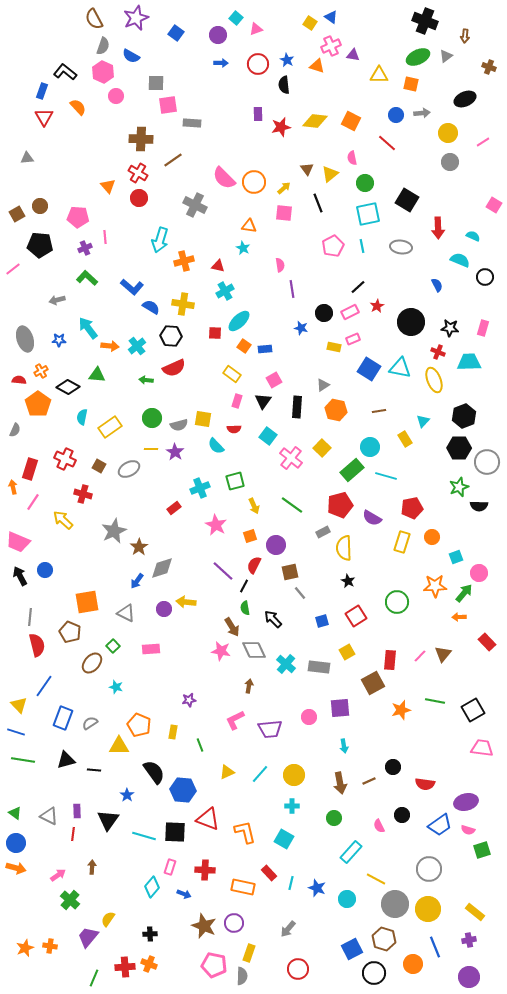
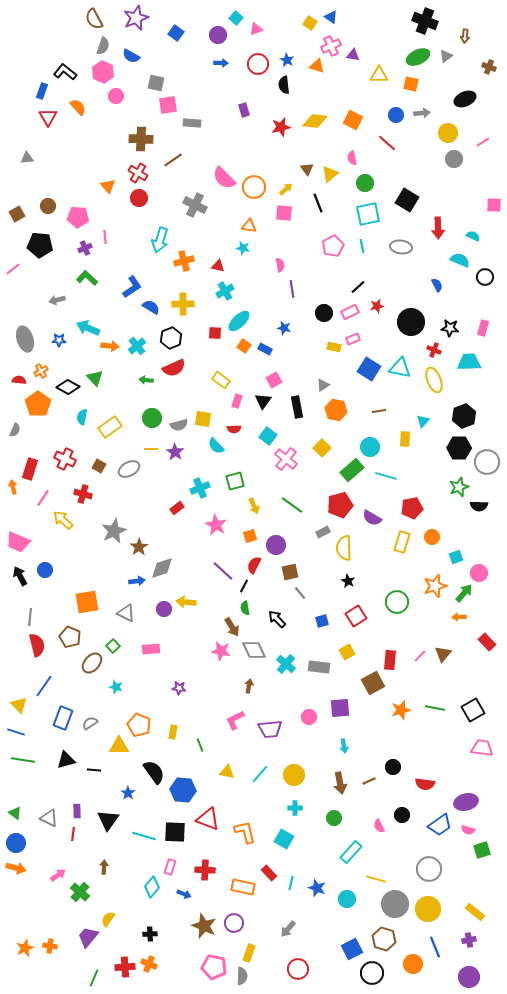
gray square at (156, 83): rotated 12 degrees clockwise
purple rectangle at (258, 114): moved 14 px left, 4 px up; rotated 16 degrees counterclockwise
red triangle at (44, 117): moved 4 px right
orange square at (351, 121): moved 2 px right, 1 px up
gray circle at (450, 162): moved 4 px right, 3 px up
orange circle at (254, 182): moved 5 px down
yellow arrow at (284, 188): moved 2 px right, 1 px down
pink square at (494, 205): rotated 28 degrees counterclockwise
brown circle at (40, 206): moved 8 px right
cyan star at (243, 248): rotated 16 degrees counterclockwise
blue L-shape at (132, 287): rotated 75 degrees counterclockwise
yellow cross at (183, 304): rotated 10 degrees counterclockwise
red star at (377, 306): rotated 16 degrees clockwise
cyan arrow at (88, 328): rotated 30 degrees counterclockwise
blue star at (301, 328): moved 17 px left
black hexagon at (171, 336): moved 2 px down; rotated 25 degrees counterclockwise
blue rectangle at (265, 349): rotated 32 degrees clockwise
red cross at (438, 352): moved 4 px left, 2 px up
yellow rectangle at (232, 374): moved 11 px left, 6 px down
green triangle at (97, 375): moved 2 px left, 3 px down; rotated 42 degrees clockwise
black rectangle at (297, 407): rotated 15 degrees counterclockwise
yellow rectangle at (405, 439): rotated 35 degrees clockwise
pink cross at (291, 458): moved 5 px left, 1 px down
pink line at (33, 502): moved 10 px right, 4 px up
red rectangle at (174, 508): moved 3 px right
blue arrow at (137, 581): rotated 133 degrees counterclockwise
orange star at (435, 586): rotated 15 degrees counterclockwise
black arrow at (273, 619): moved 4 px right
brown pentagon at (70, 632): moved 5 px down
purple star at (189, 700): moved 10 px left, 12 px up; rotated 16 degrees clockwise
green line at (435, 701): moved 7 px down
yellow triangle at (227, 772): rotated 35 degrees clockwise
blue star at (127, 795): moved 1 px right, 2 px up
cyan cross at (292, 806): moved 3 px right, 2 px down
gray triangle at (49, 816): moved 2 px down
brown arrow at (92, 867): moved 12 px right
yellow line at (376, 879): rotated 12 degrees counterclockwise
green cross at (70, 900): moved 10 px right, 8 px up
pink pentagon at (214, 965): moved 2 px down
black circle at (374, 973): moved 2 px left
